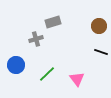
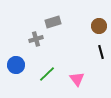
black line: rotated 56 degrees clockwise
